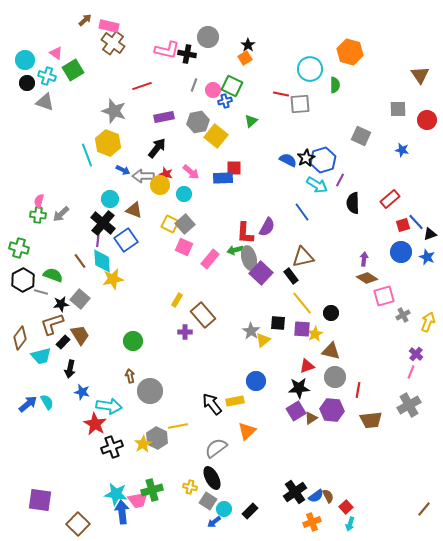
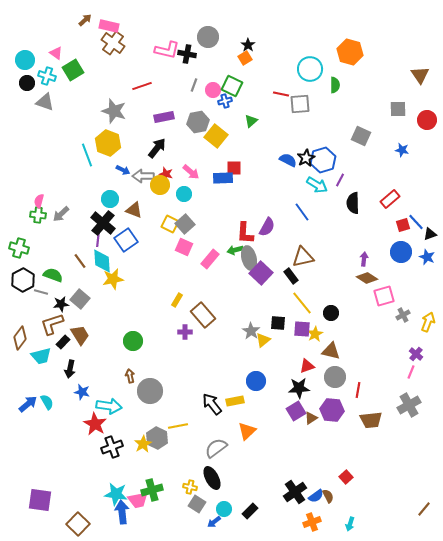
gray square at (208, 501): moved 11 px left, 3 px down
red square at (346, 507): moved 30 px up
